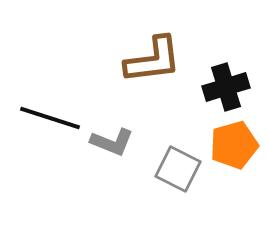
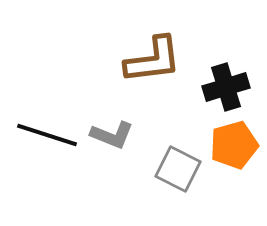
black line: moved 3 px left, 17 px down
gray L-shape: moved 7 px up
